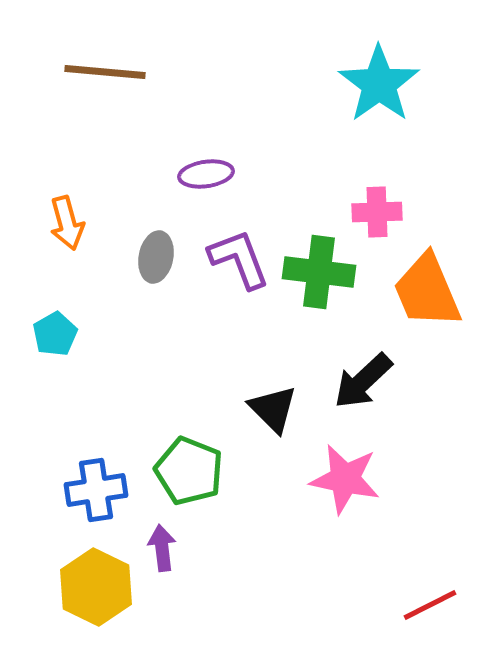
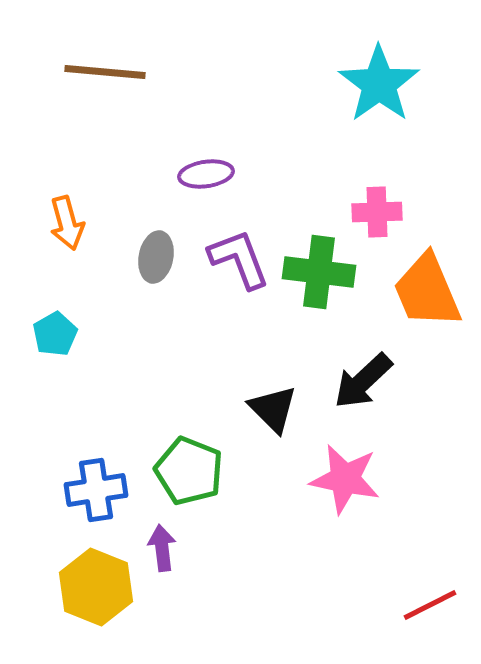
yellow hexagon: rotated 4 degrees counterclockwise
